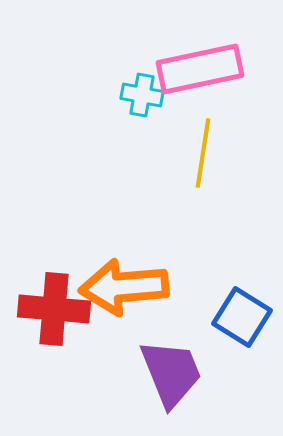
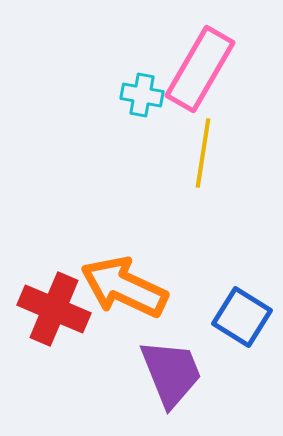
pink rectangle: rotated 48 degrees counterclockwise
orange arrow: rotated 30 degrees clockwise
red cross: rotated 18 degrees clockwise
